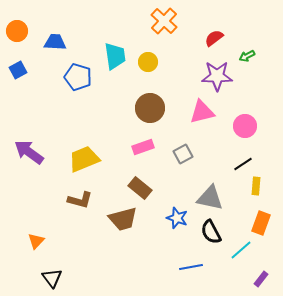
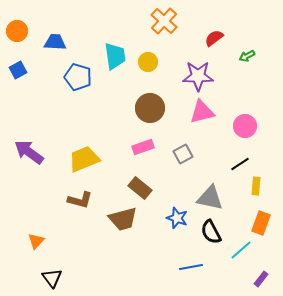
purple star: moved 19 px left
black line: moved 3 px left
